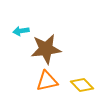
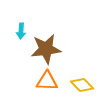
cyan arrow: rotated 77 degrees counterclockwise
orange triangle: rotated 15 degrees clockwise
